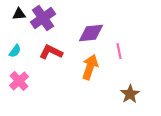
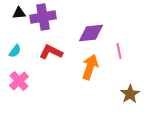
black triangle: moved 1 px up
purple cross: moved 1 px up; rotated 25 degrees clockwise
